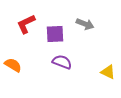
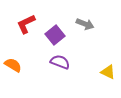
purple square: moved 1 px down; rotated 36 degrees counterclockwise
purple semicircle: moved 2 px left
